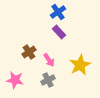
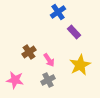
purple rectangle: moved 15 px right
